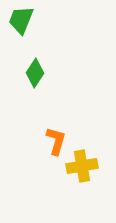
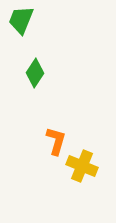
yellow cross: rotated 32 degrees clockwise
